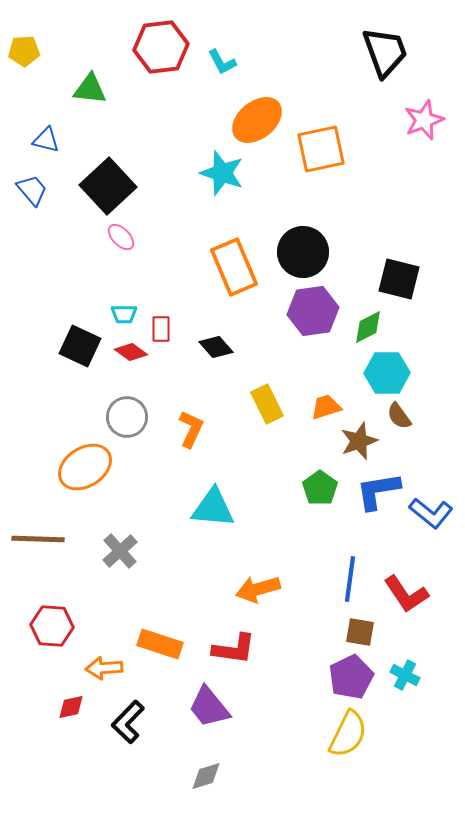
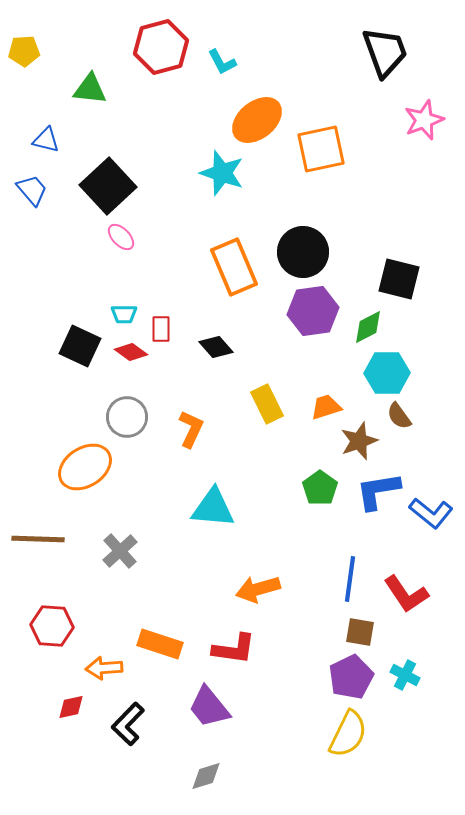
red hexagon at (161, 47): rotated 8 degrees counterclockwise
black L-shape at (128, 722): moved 2 px down
